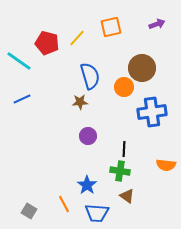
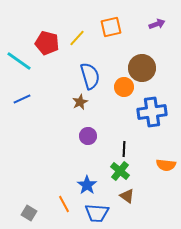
brown star: rotated 21 degrees counterclockwise
green cross: rotated 30 degrees clockwise
gray square: moved 2 px down
